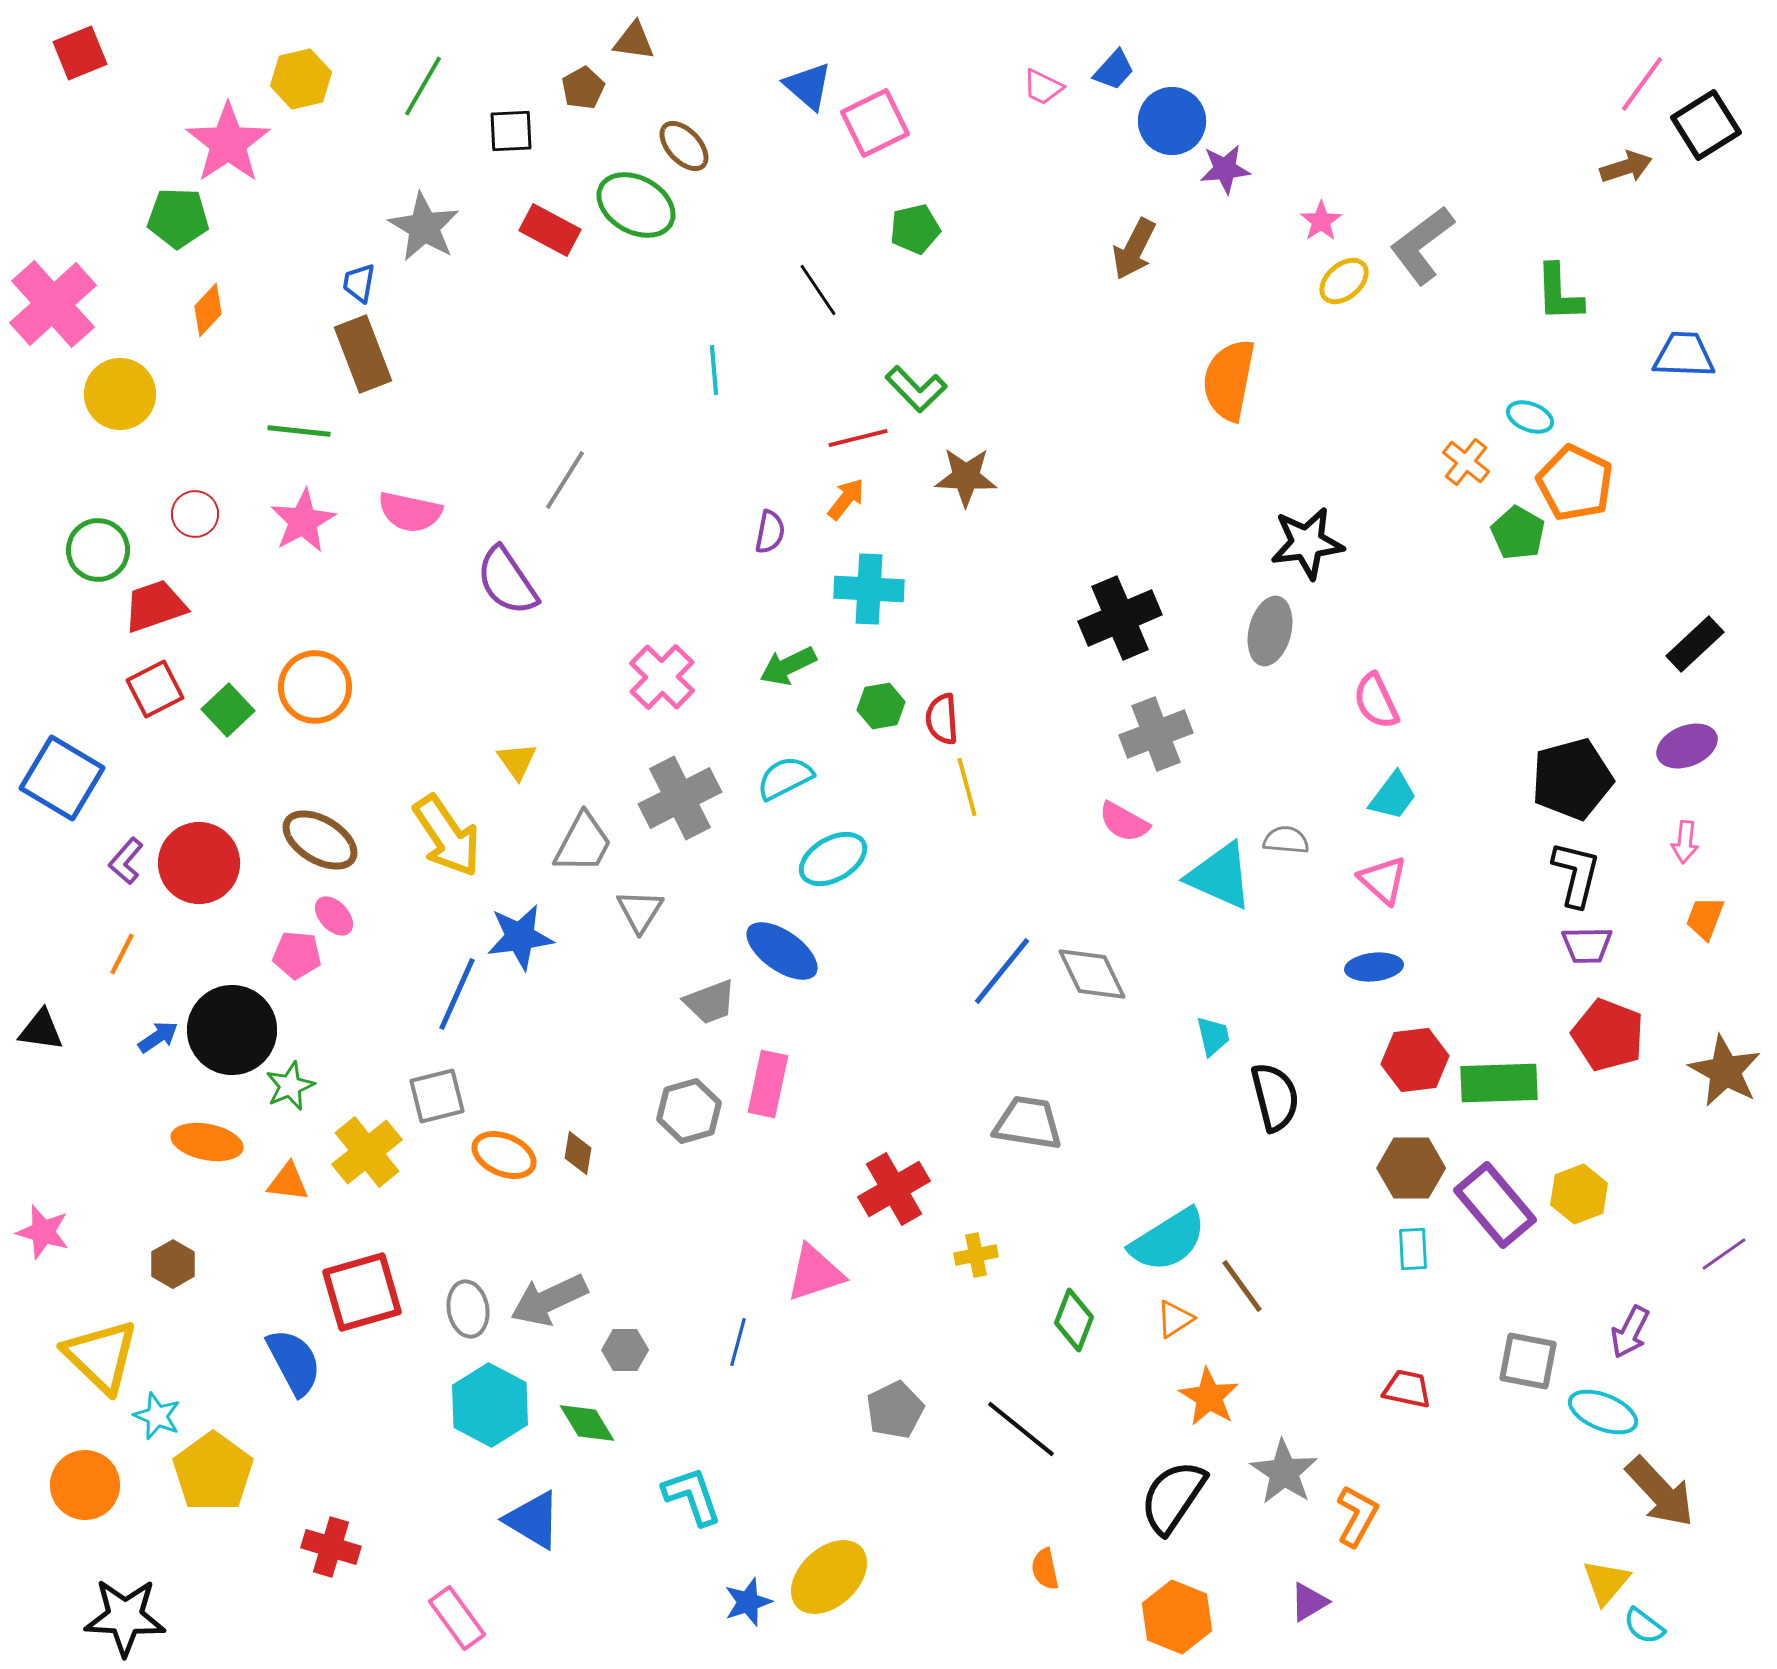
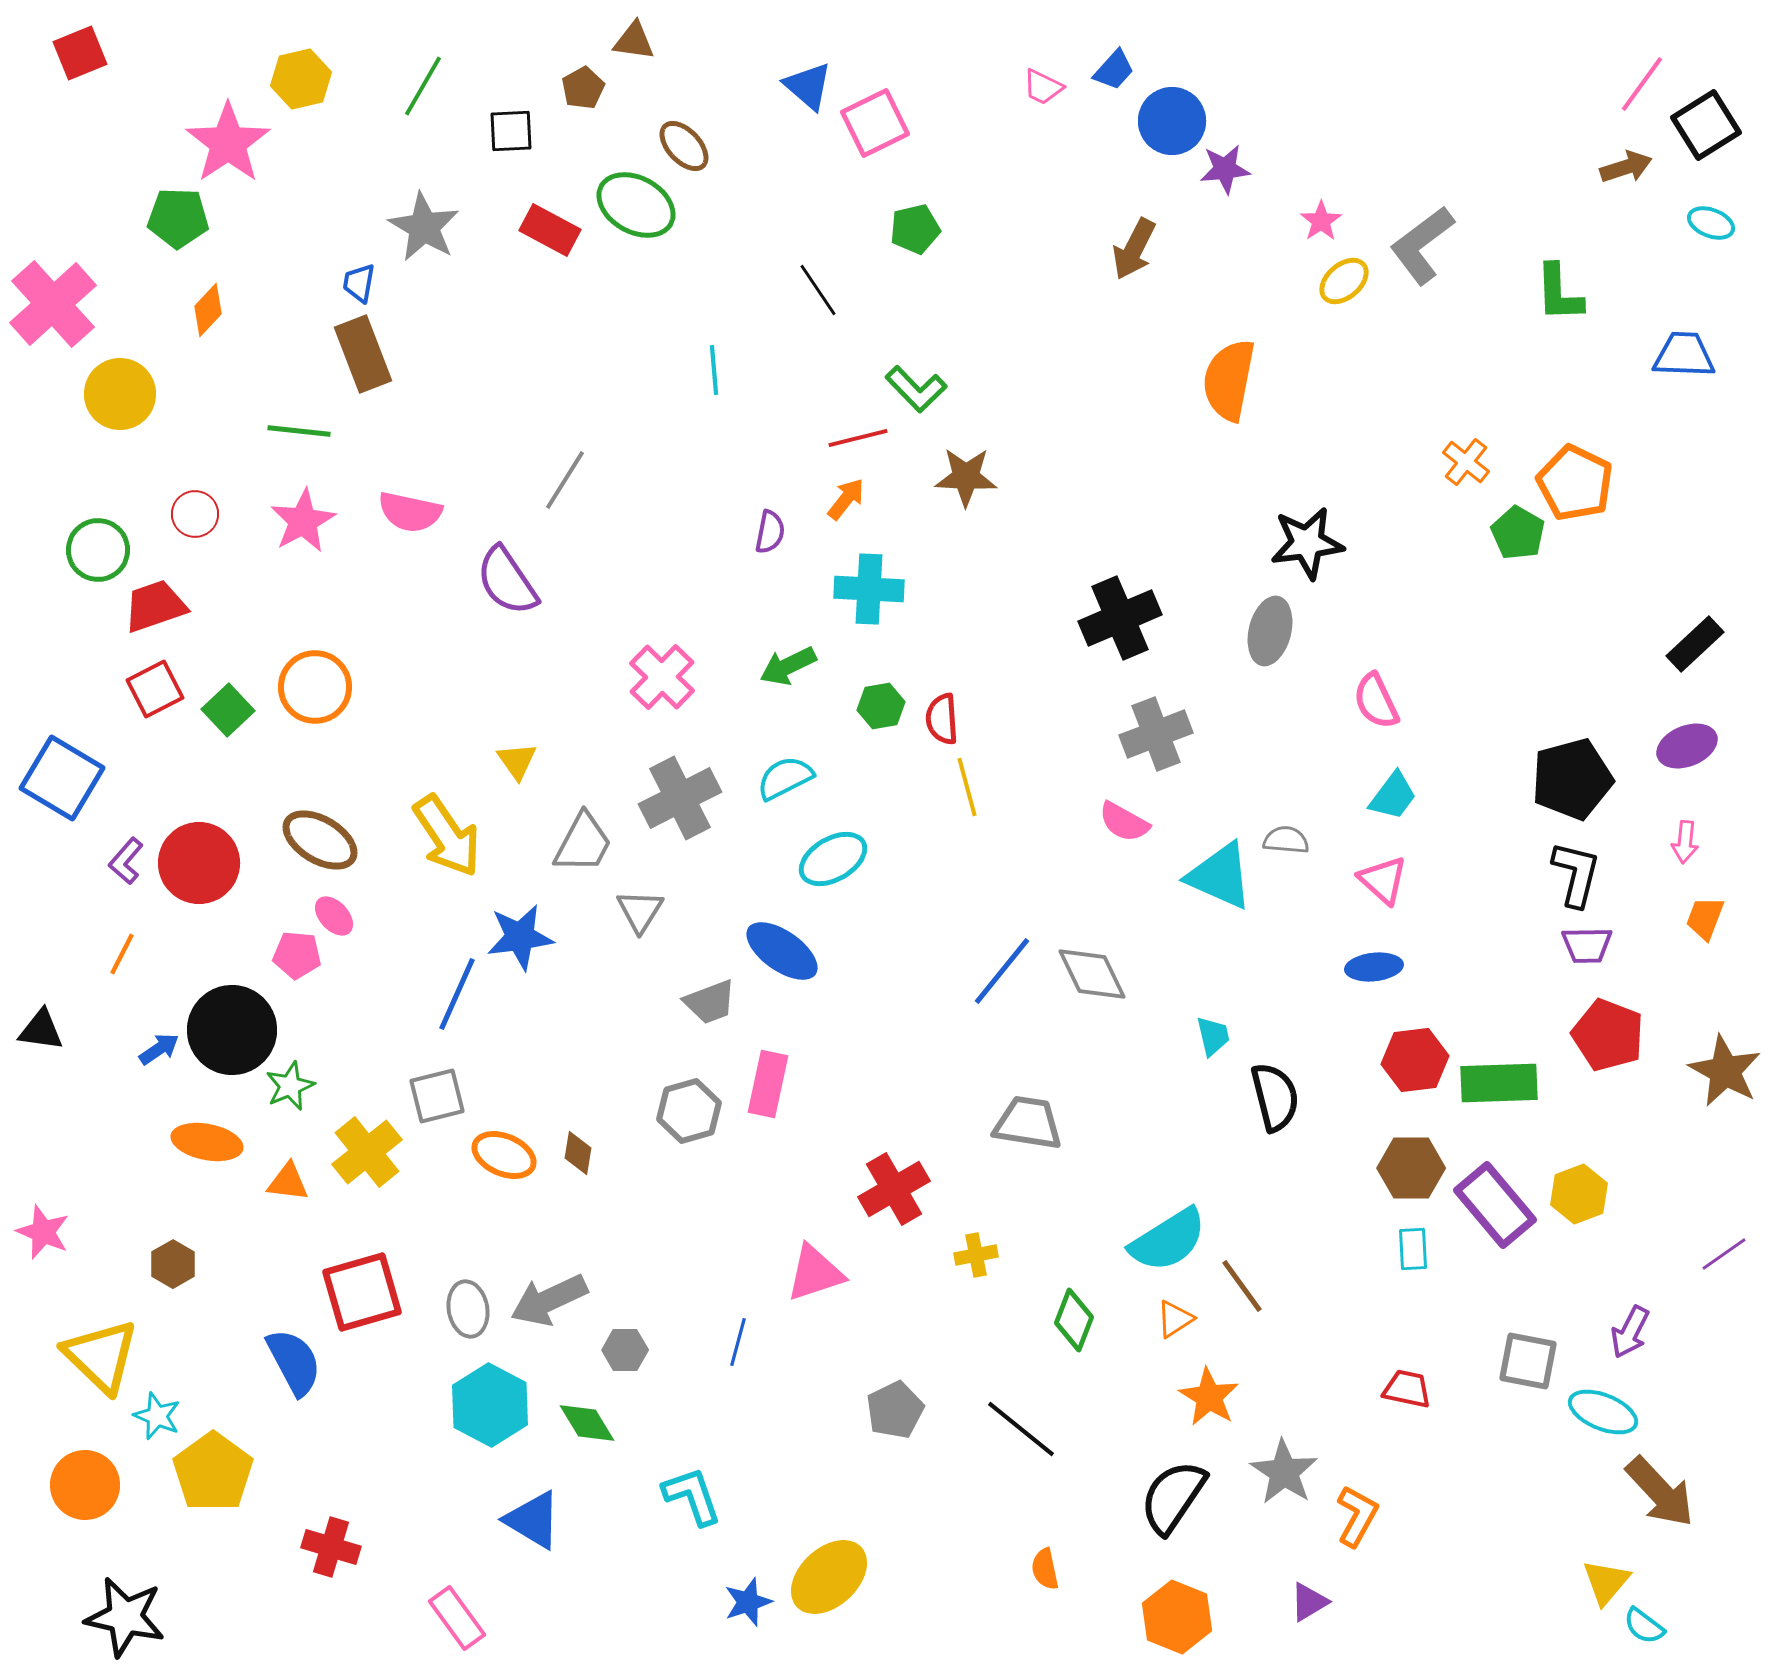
cyan ellipse at (1530, 417): moved 181 px right, 194 px up
blue arrow at (158, 1037): moved 1 px right, 12 px down
pink star at (43, 1232): rotated 6 degrees clockwise
black star at (125, 1617): rotated 10 degrees clockwise
